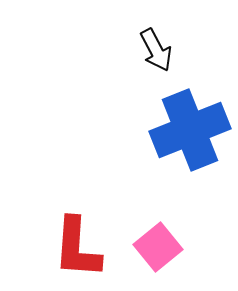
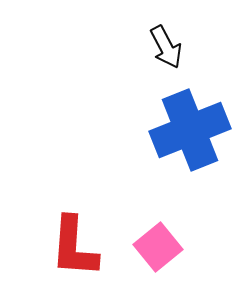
black arrow: moved 10 px right, 3 px up
red L-shape: moved 3 px left, 1 px up
